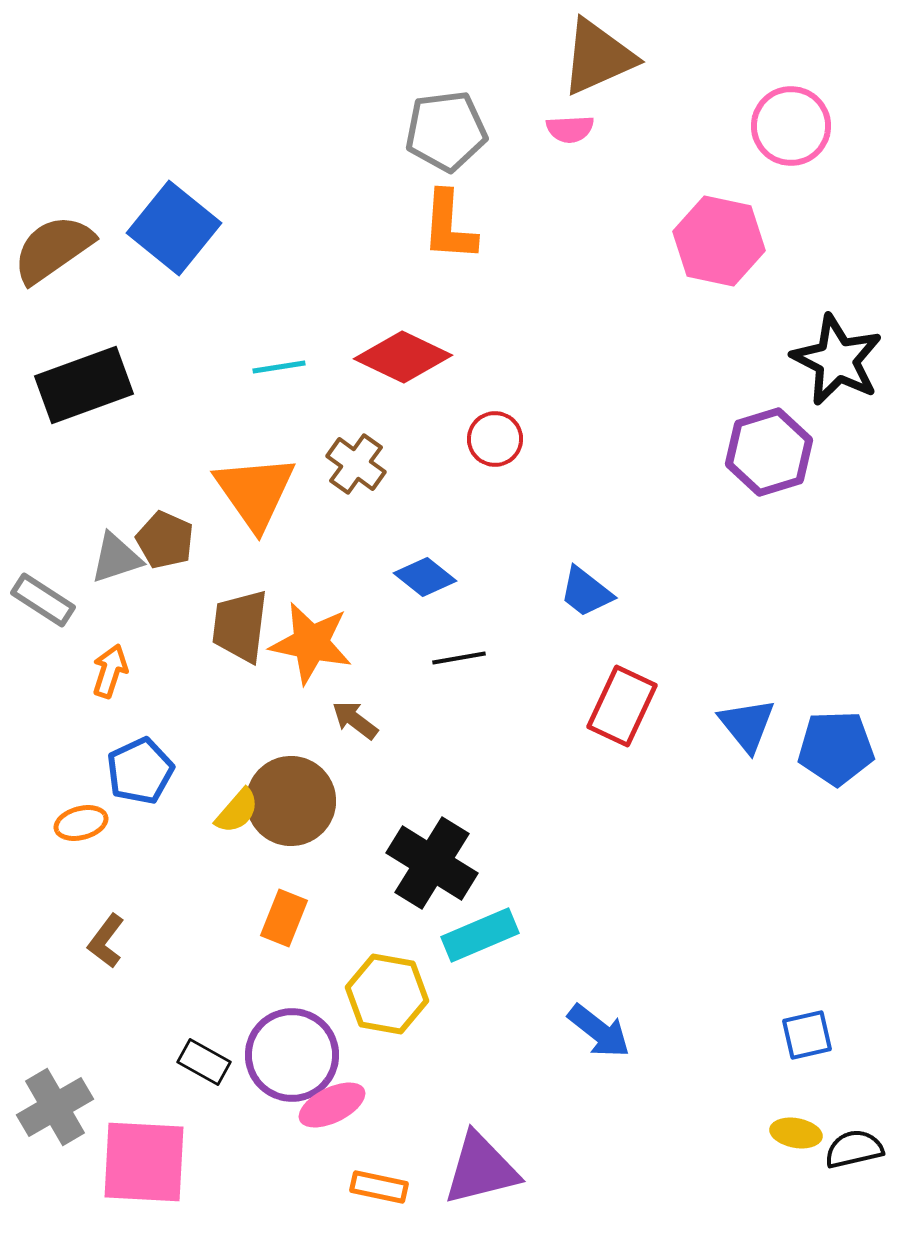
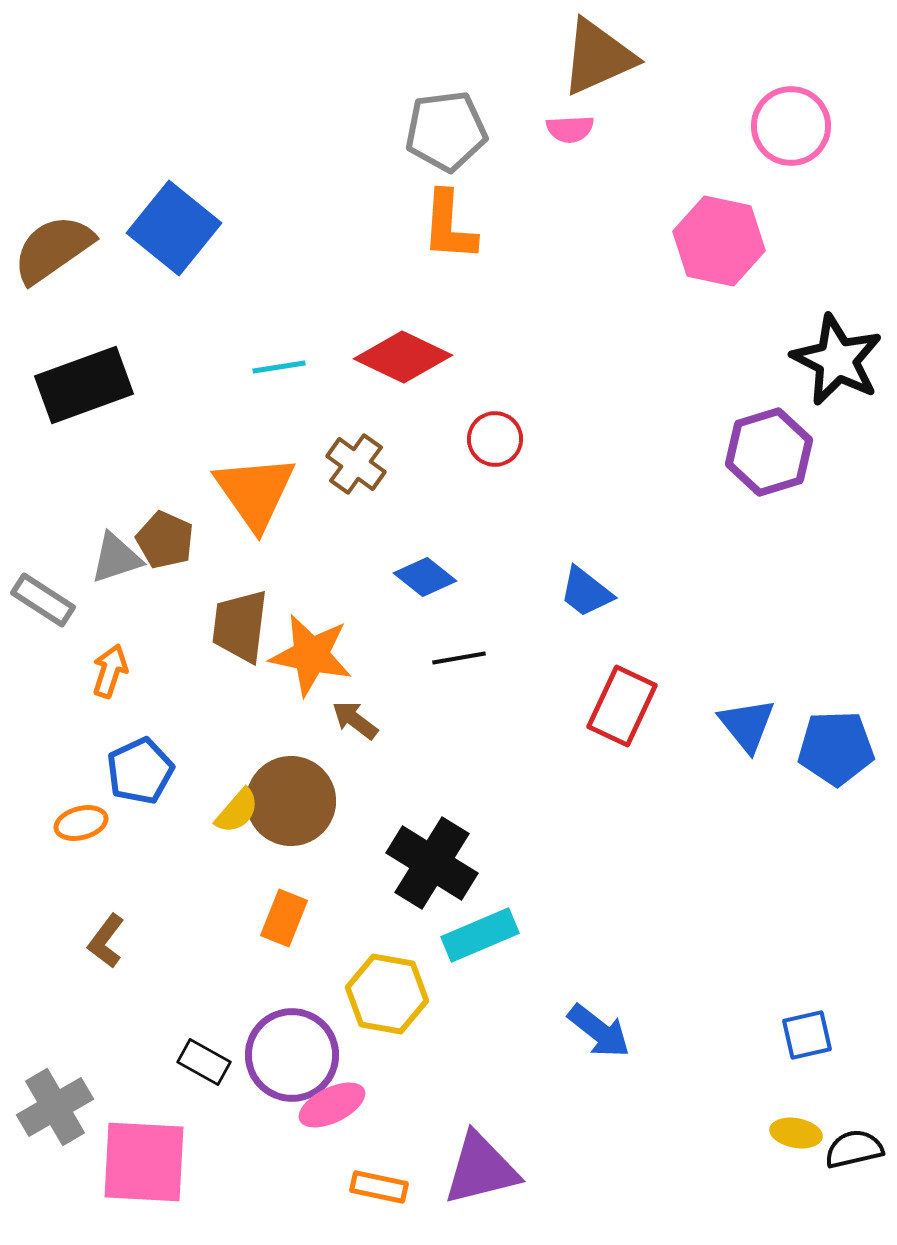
orange star at (311, 643): moved 12 px down
